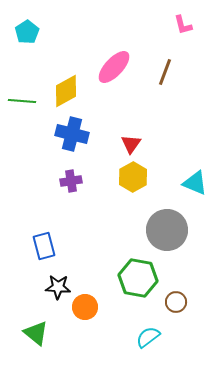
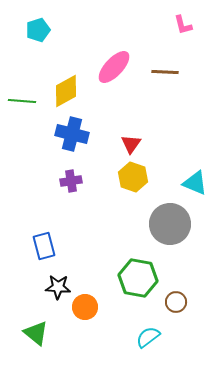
cyan pentagon: moved 11 px right, 2 px up; rotated 15 degrees clockwise
brown line: rotated 72 degrees clockwise
yellow hexagon: rotated 12 degrees counterclockwise
gray circle: moved 3 px right, 6 px up
